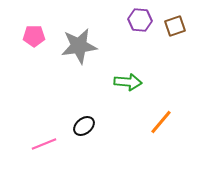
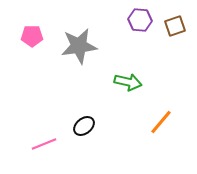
pink pentagon: moved 2 px left
green arrow: rotated 8 degrees clockwise
